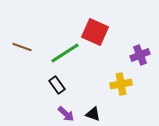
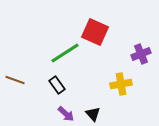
brown line: moved 7 px left, 33 px down
purple cross: moved 1 px right, 1 px up
black triangle: rotated 28 degrees clockwise
